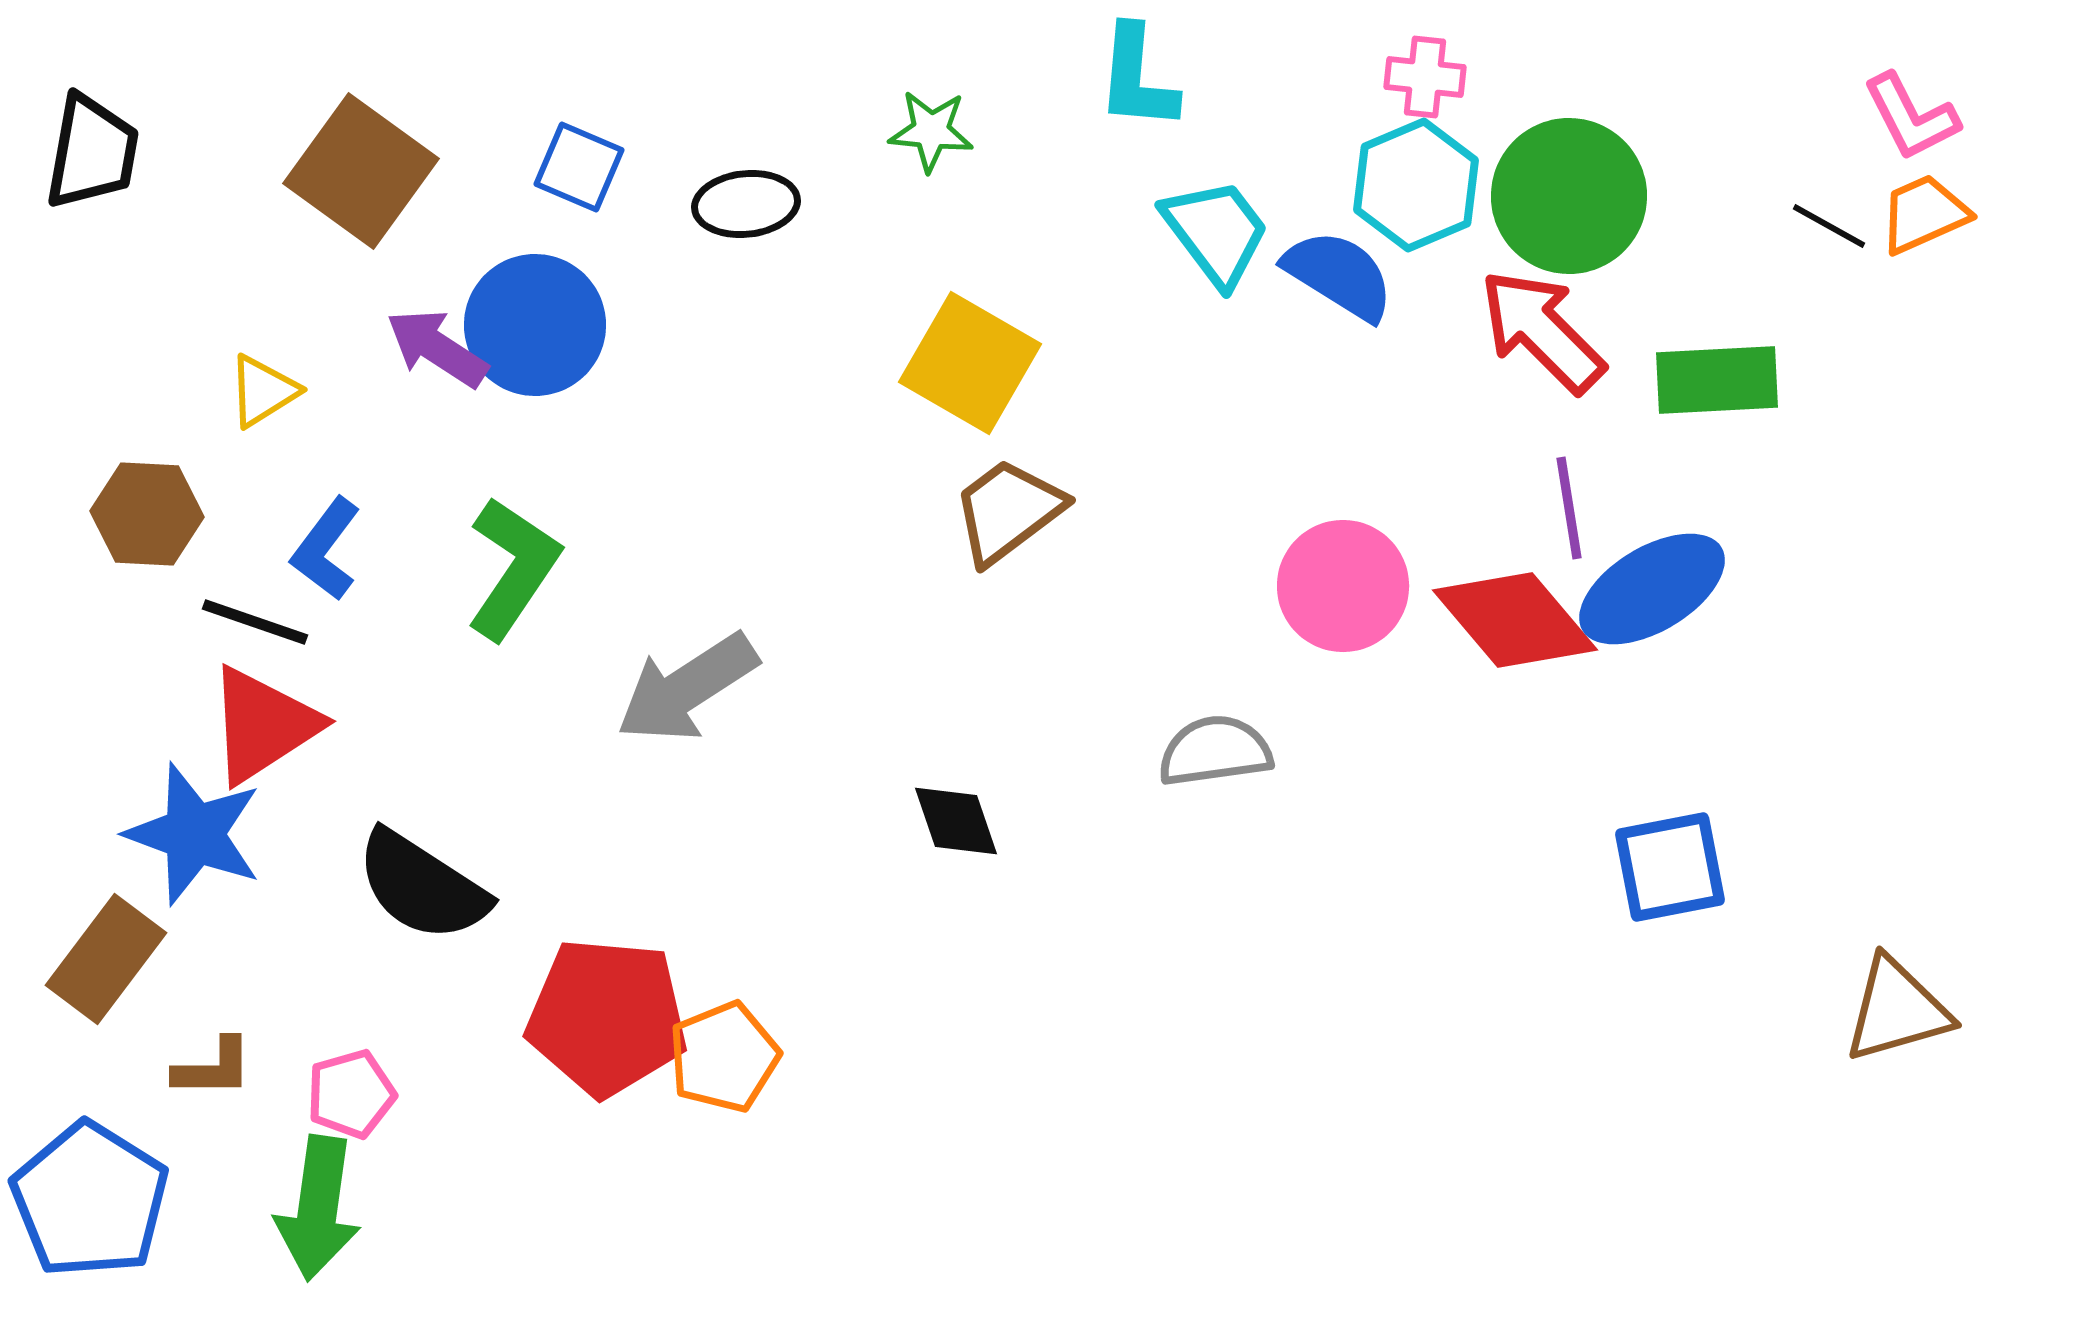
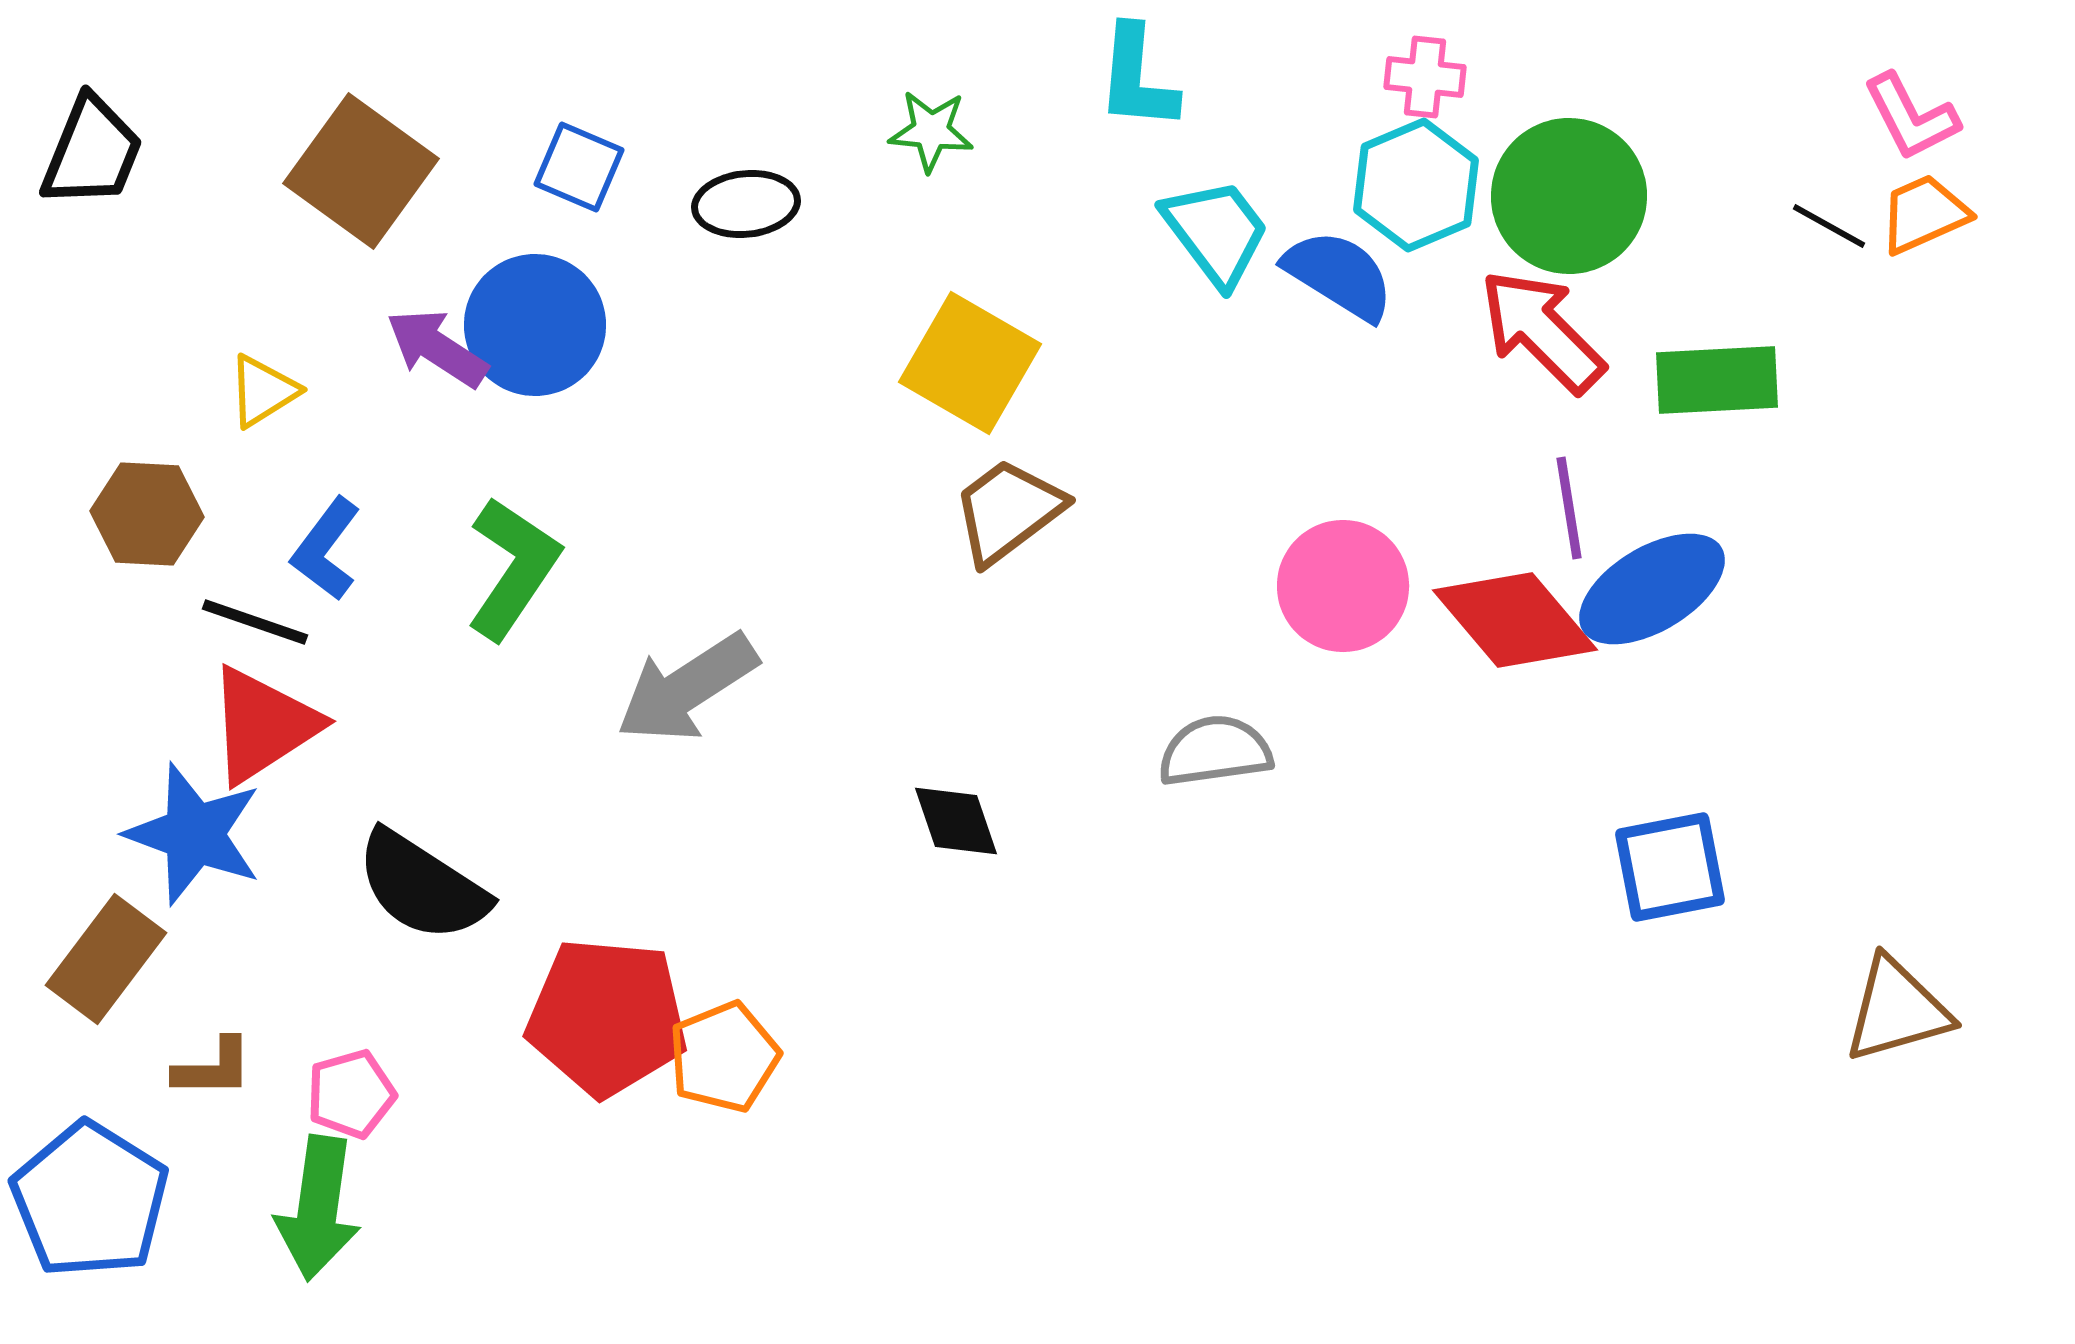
black trapezoid at (92, 152): rotated 12 degrees clockwise
